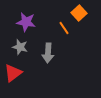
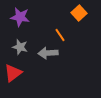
purple star: moved 6 px left, 5 px up
orange line: moved 4 px left, 7 px down
gray arrow: rotated 84 degrees clockwise
